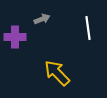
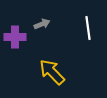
gray arrow: moved 5 px down
yellow arrow: moved 5 px left, 1 px up
